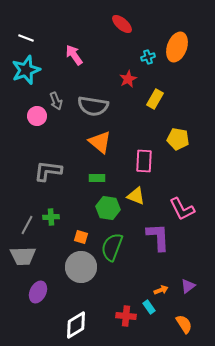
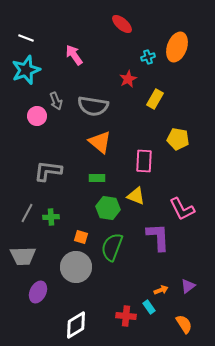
gray line: moved 12 px up
gray circle: moved 5 px left
